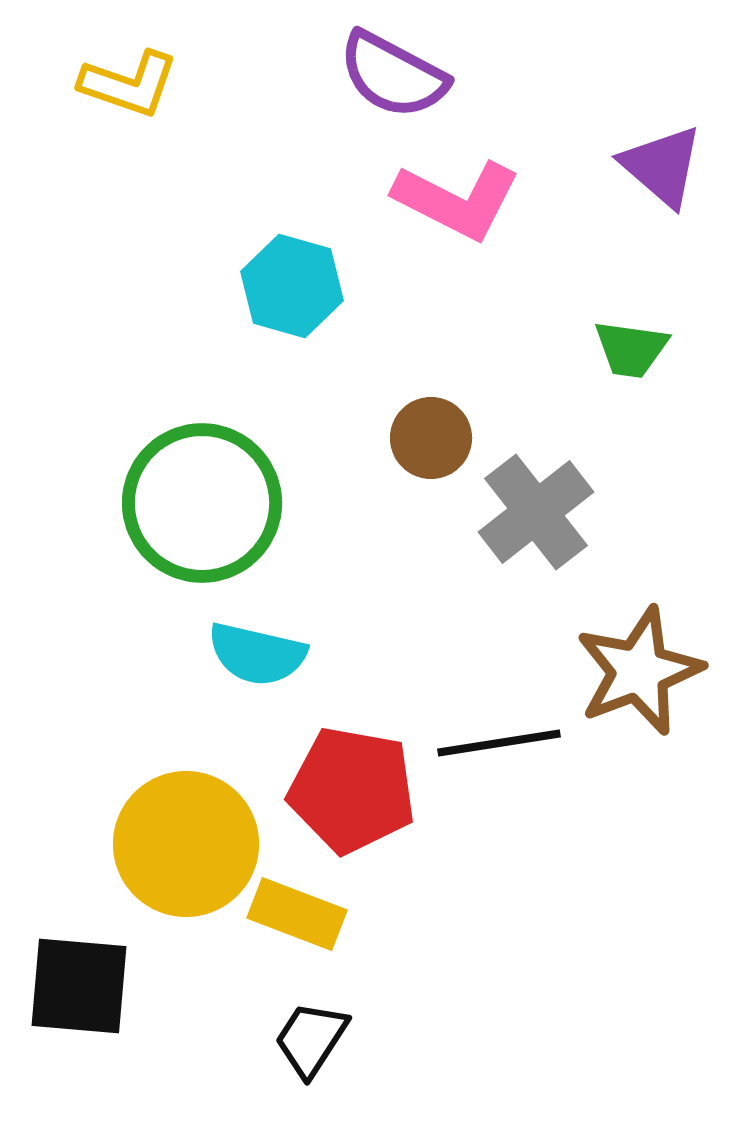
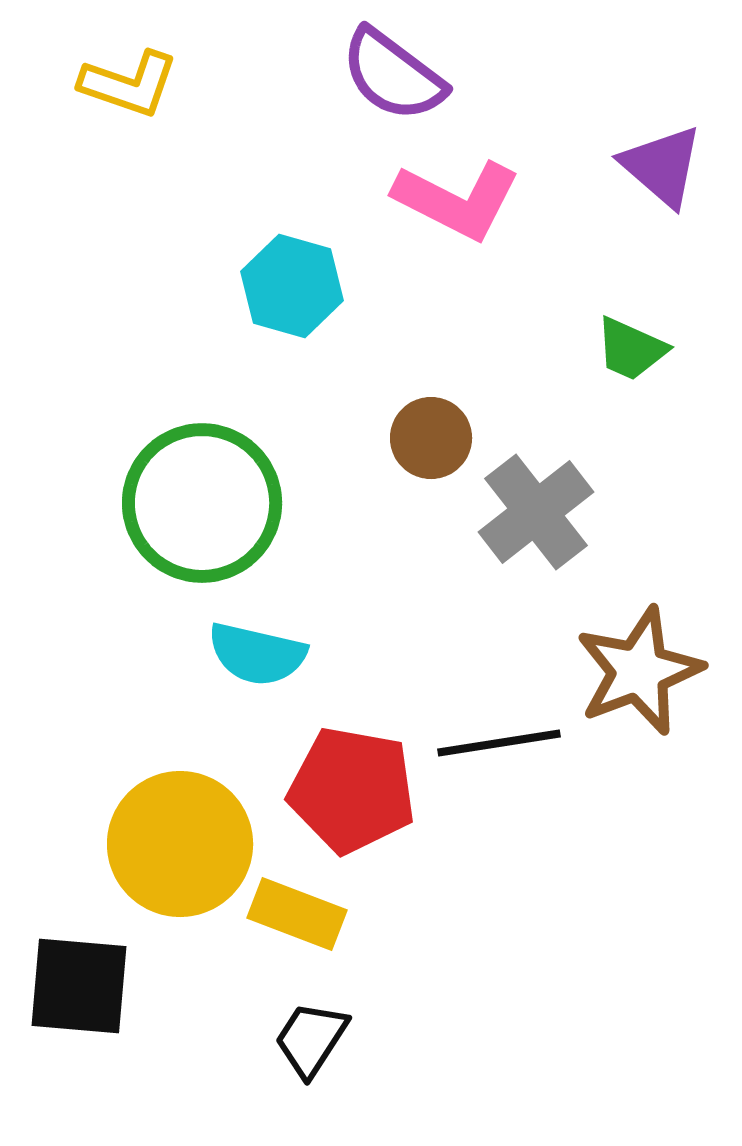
purple semicircle: rotated 9 degrees clockwise
green trapezoid: rotated 16 degrees clockwise
yellow circle: moved 6 px left
